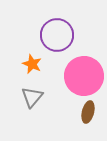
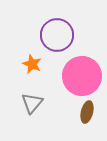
pink circle: moved 2 px left
gray triangle: moved 6 px down
brown ellipse: moved 1 px left
